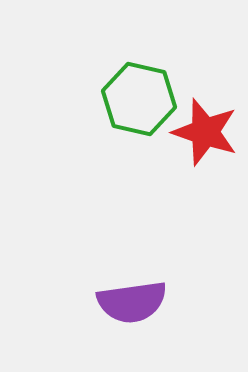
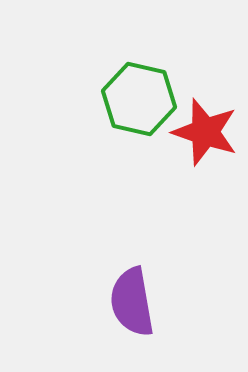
purple semicircle: rotated 88 degrees clockwise
